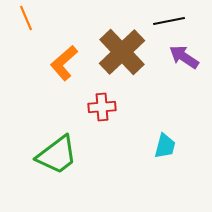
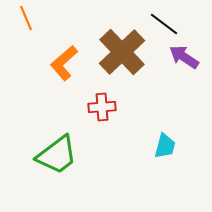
black line: moved 5 px left, 3 px down; rotated 48 degrees clockwise
